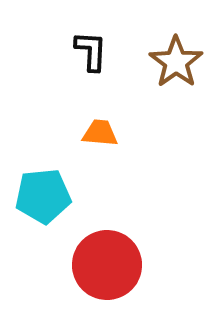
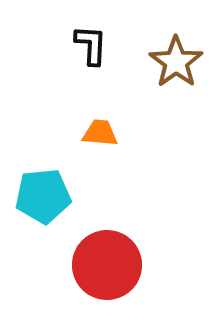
black L-shape: moved 6 px up
